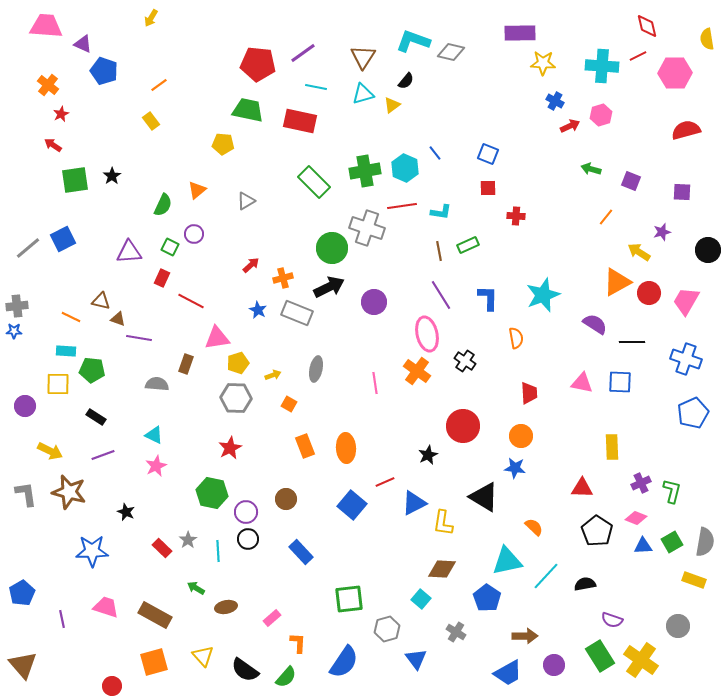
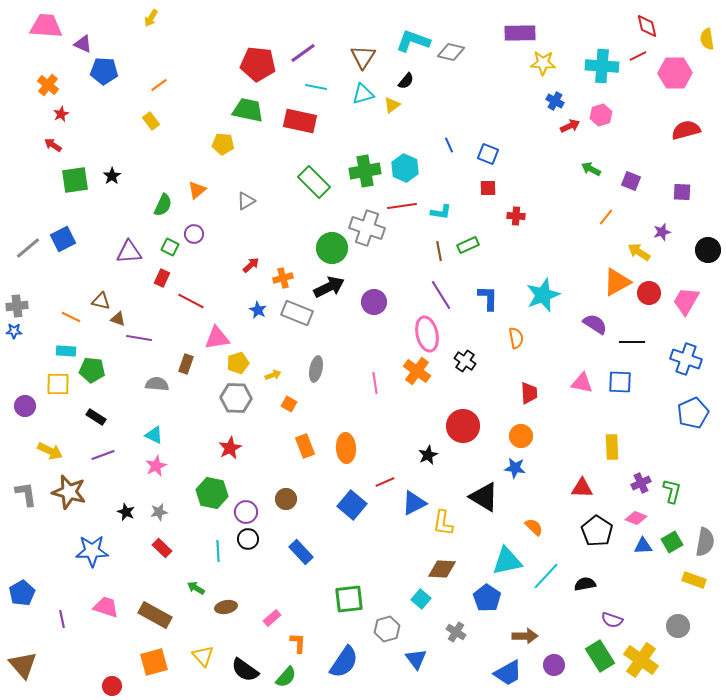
blue pentagon at (104, 71): rotated 16 degrees counterclockwise
blue line at (435, 153): moved 14 px right, 8 px up; rotated 14 degrees clockwise
green arrow at (591, 169): rotated 12 degrees clockwise
gray star at (188, 540): moved 29 px left, 28 px up; rotated 24 degrees clockwise
